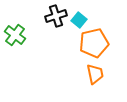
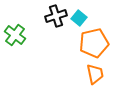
cyan square: moved 2 px up
